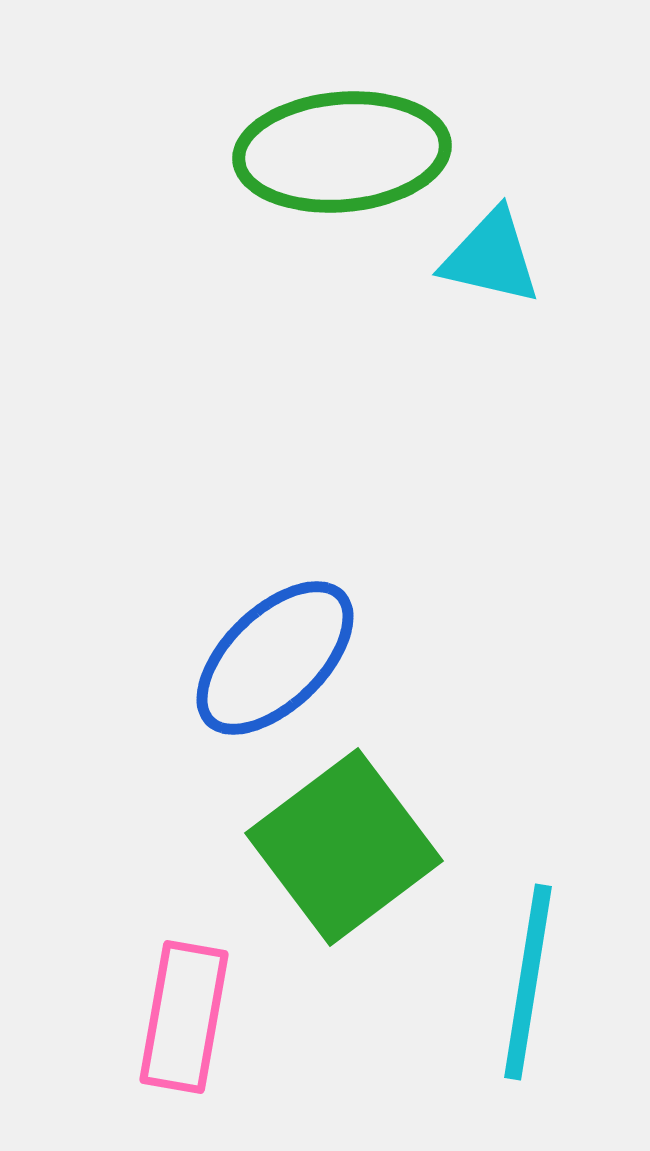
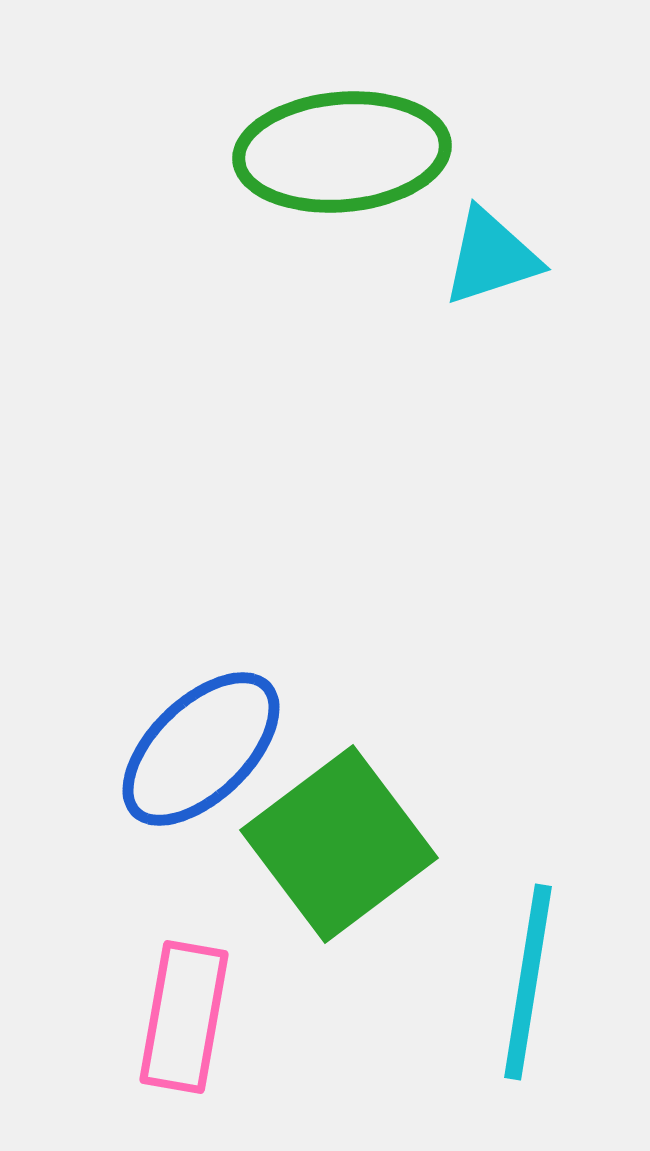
cyan triangle: rotated 31 degrees counterclockwise
blue ellipse: moved 74 px left, 91 px down
green square: moved 5 px left, 3 px up
